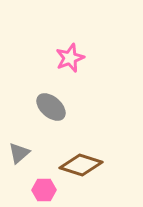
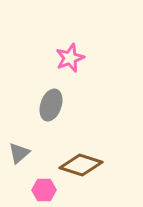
gray ellipse: moved 2 px up; rotated 68 degrees clockwise
